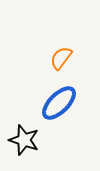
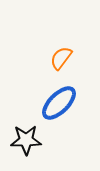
black star: moved 2 px right; rotated 20 degrees counterclockwise
